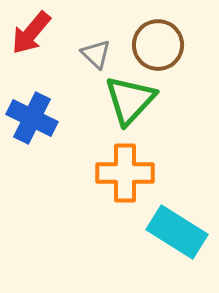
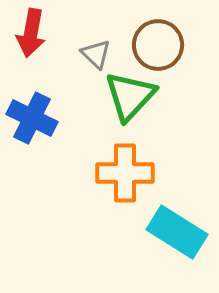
red arrow: rotated 30 degrees counterclockwise
green triangle: moved 4 px up
